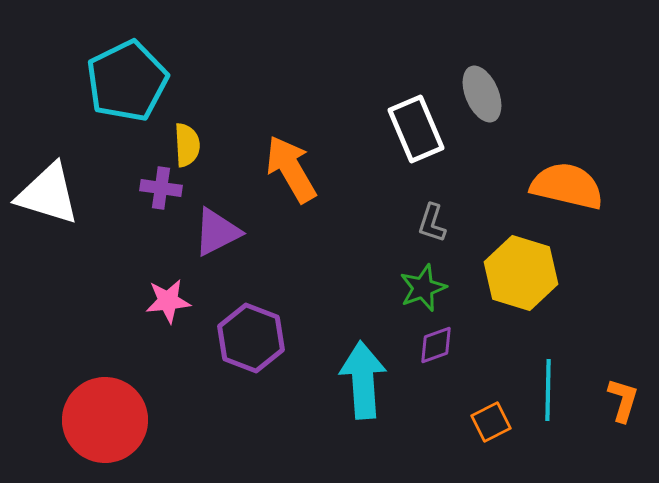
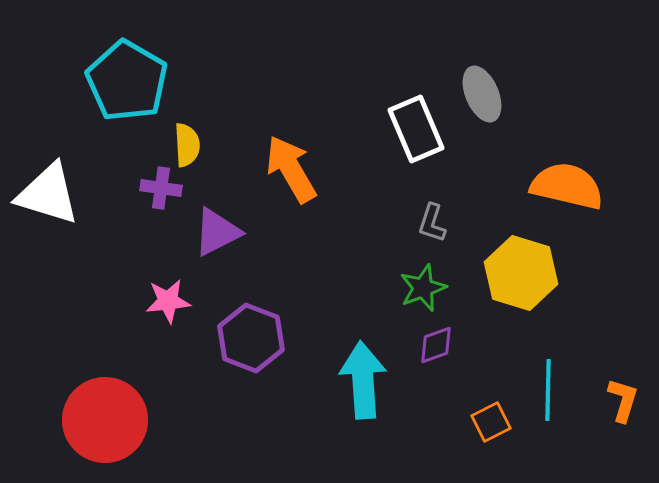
cyan pentagon: rotated 16 degrees counterclockwise
